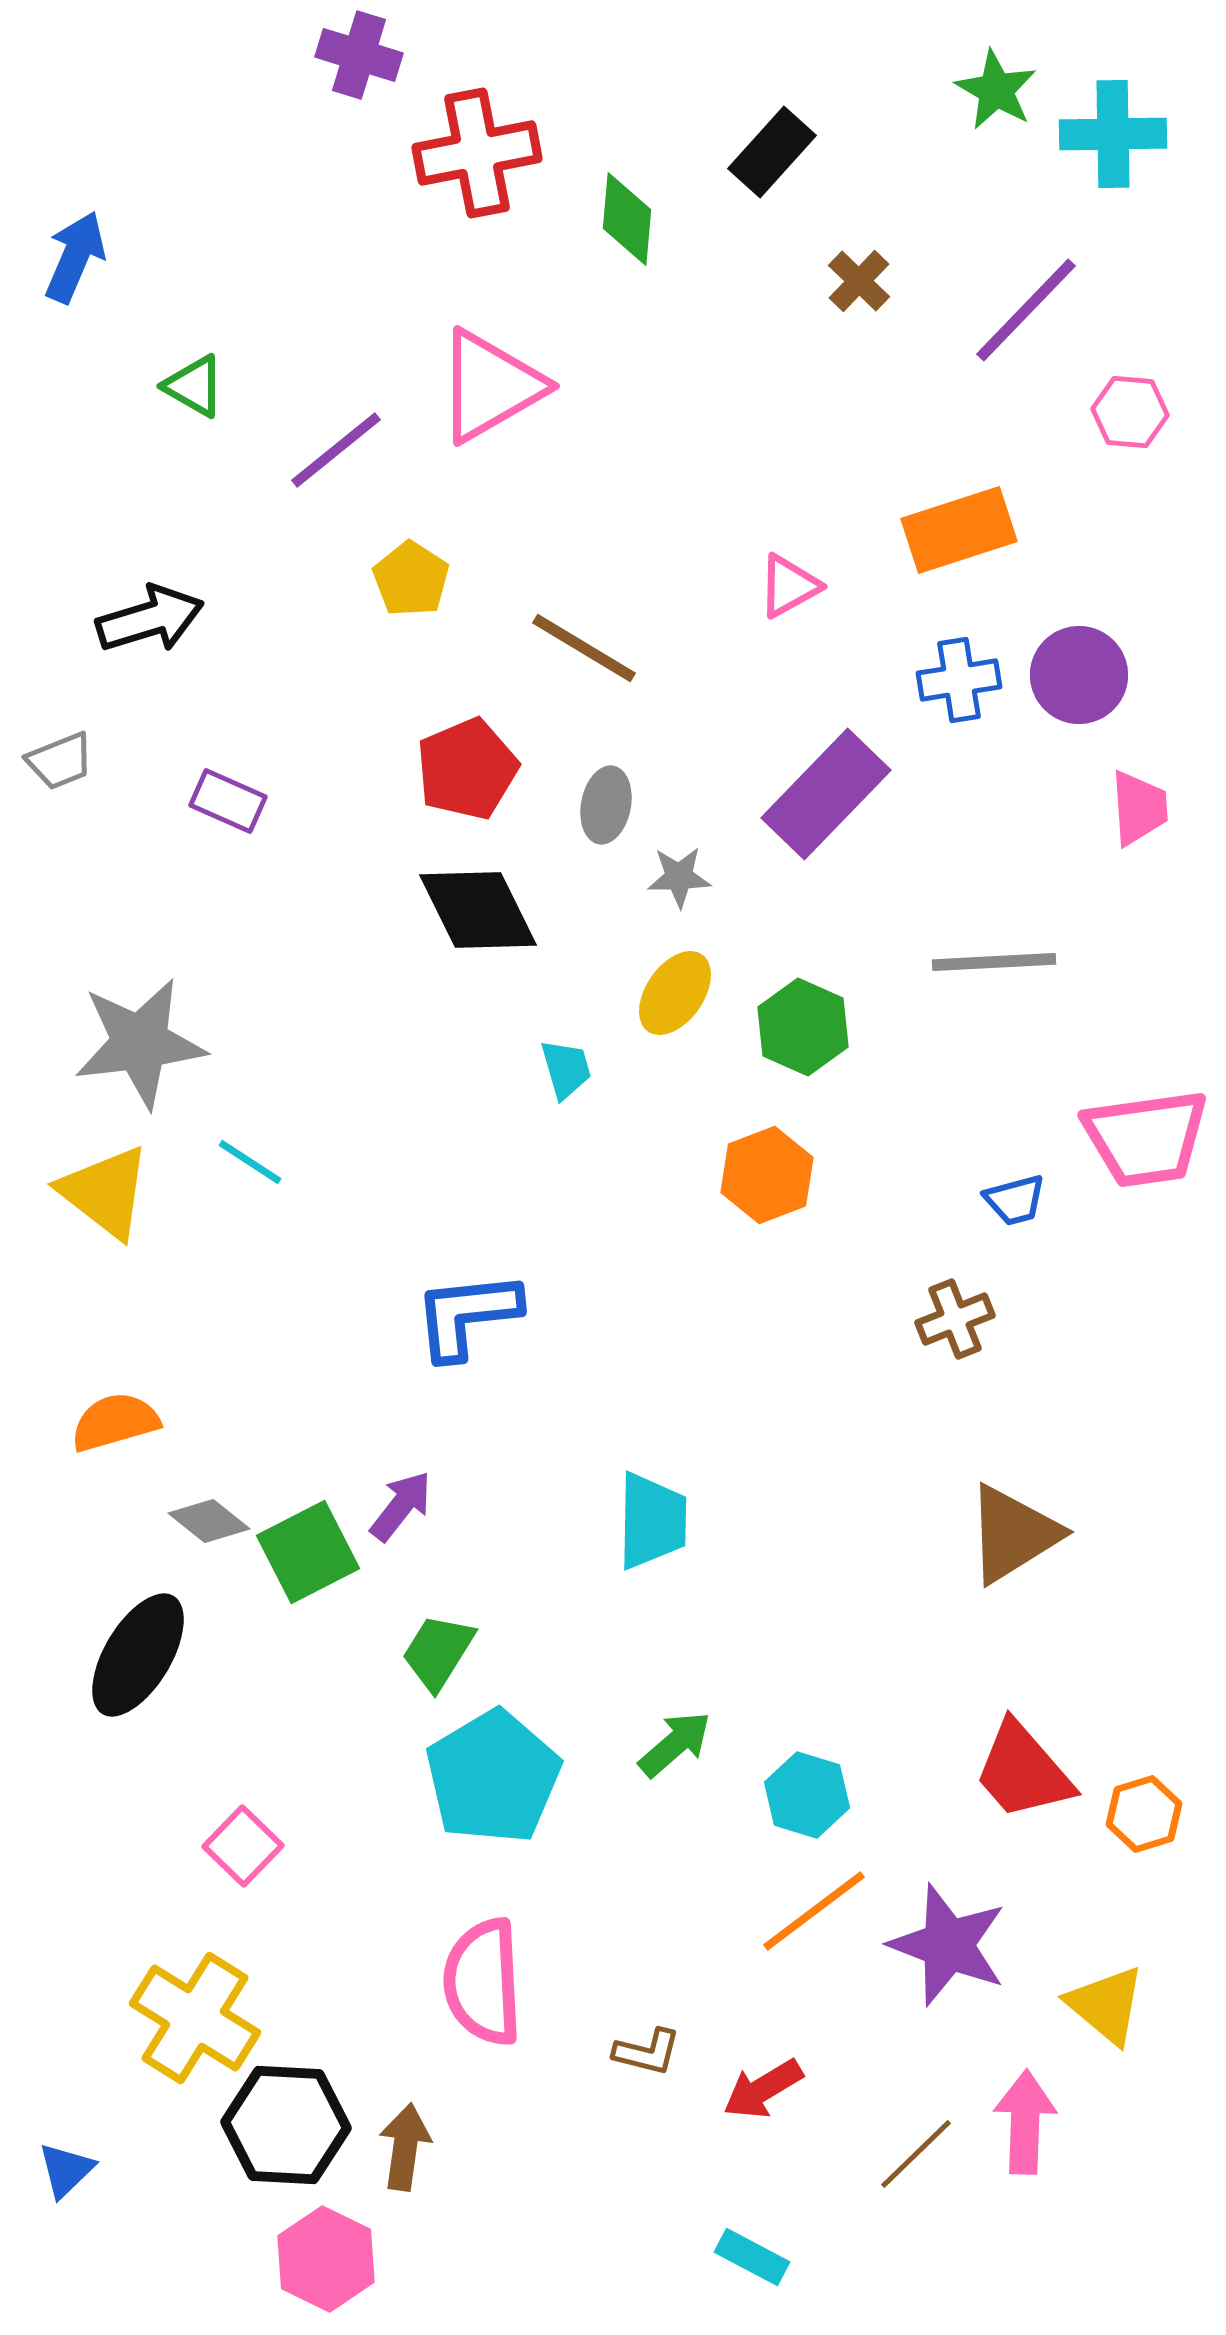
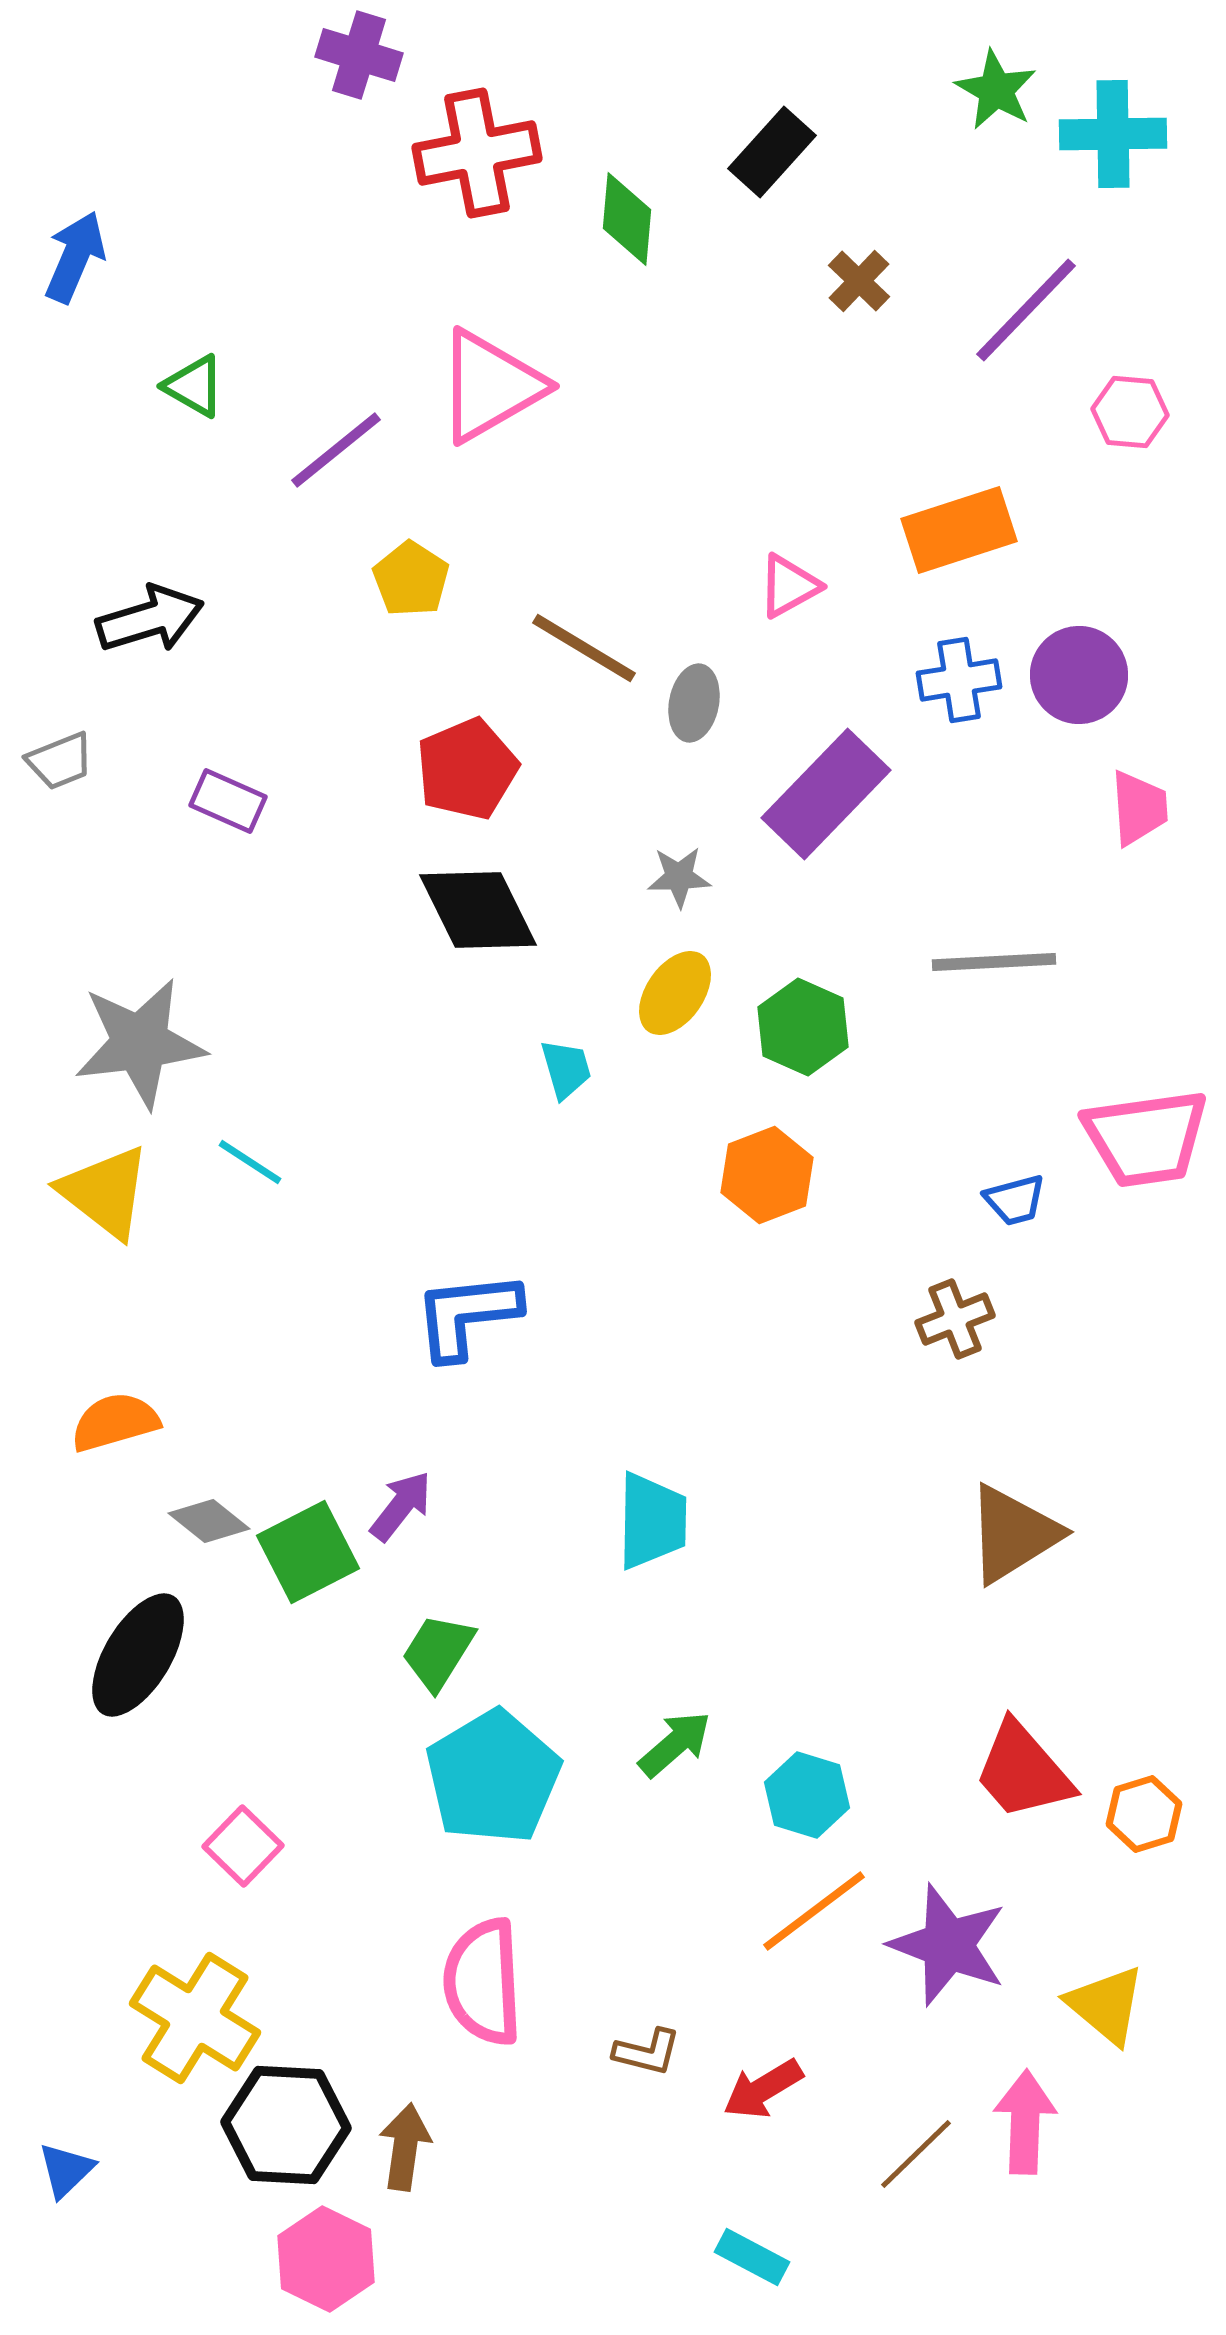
gray ellipse at (606, 805): moved 88 px right, 102 px up
